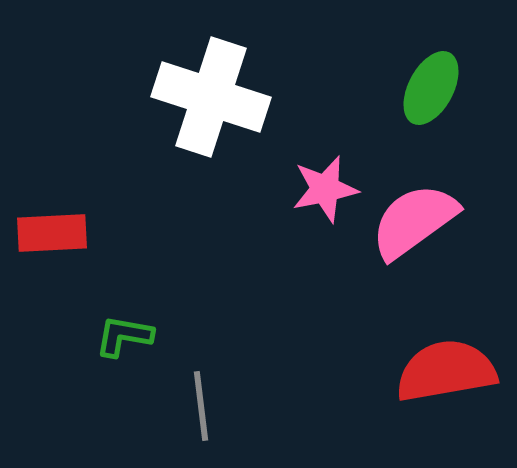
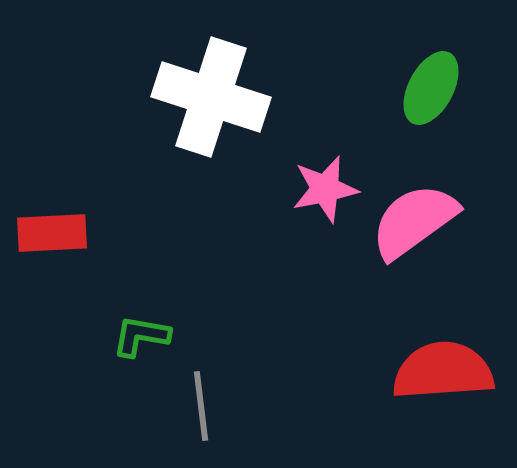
green L-shape: moved 17 px right
red semicircle: moved 3 px left; rotated 6 degrees clockwise
